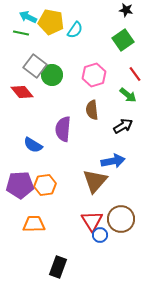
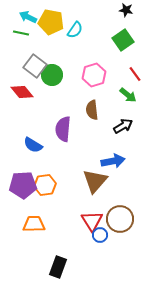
purple pentagon: moved 3 px right
brown circle: moved 1 px left
